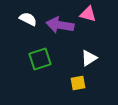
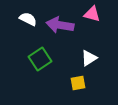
pink triangle: moved 4 px right
green square: rotated 15 degrees counterclockwise
